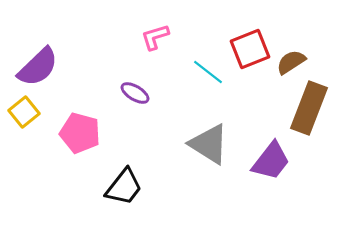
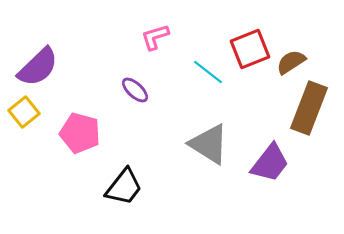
purple ellipse: moved 3 px up; rotated 12 degrees clockwise
purple trapezoid: moved 1 px left, 2 px down
